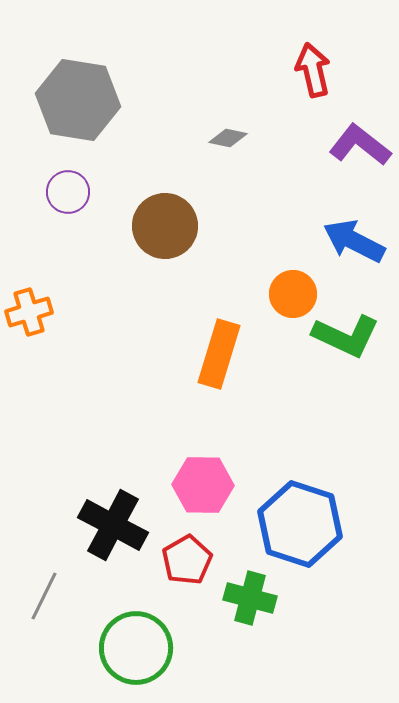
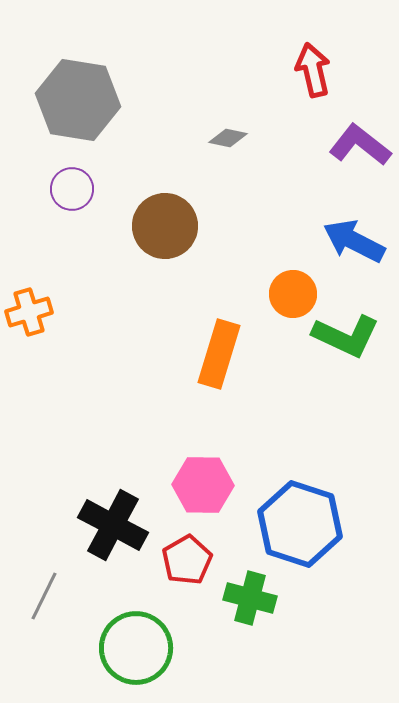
purple circle: moved 4 px right, 3 px up
